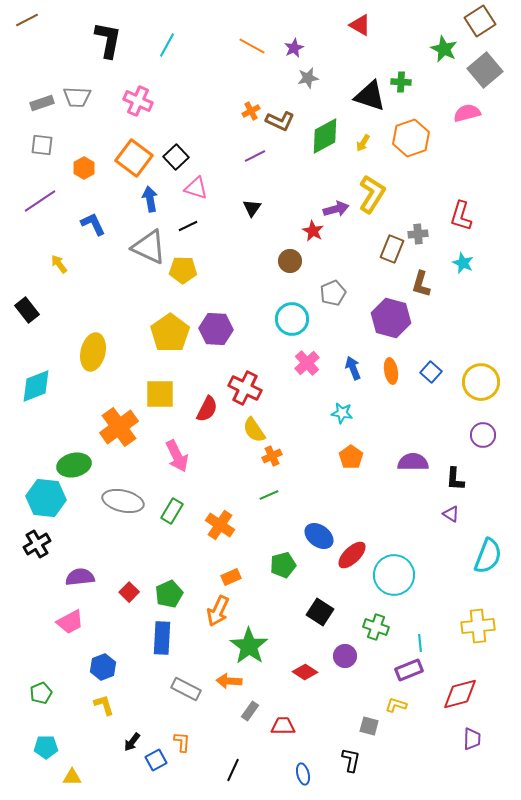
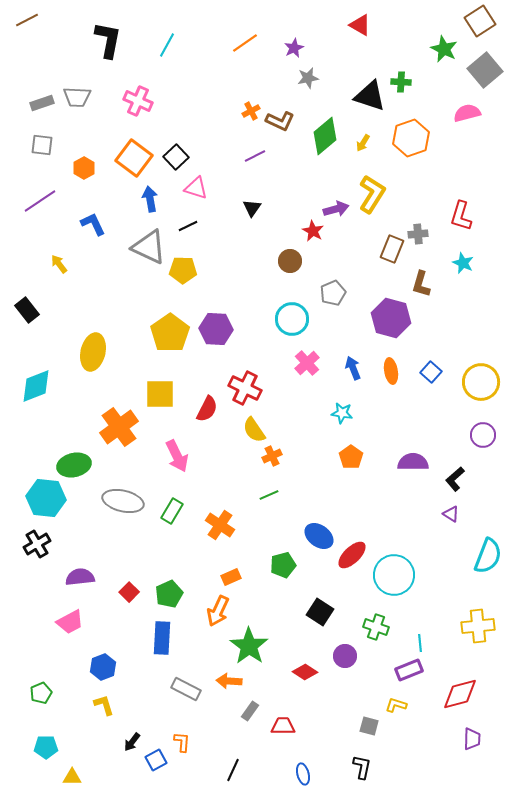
orange line at (252, 46): moved 7 px left, 3 px up; rotated 64 degrees counterclockwise
green diamond at (325, 136): rotated 12 degrees counterclockwise
black L-shape at (455, 479): rotated 45 degrees clockwise
black L-shape at (351, 760): moved 11 px right, 7 px down
